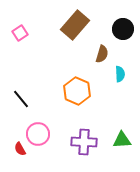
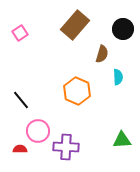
cyan semicircle: moved 2 px left, 3 px down
black line: moved 1 px down
pink circle: moved 3 px up
purple cross: moved 18 px left, 5 px down
red semicircle: rotated 120 degrees clockwise
